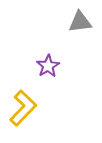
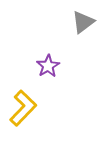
gray triangle: moved 3 px right; rotated 30 degrees counterclockwise
